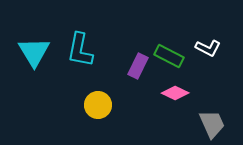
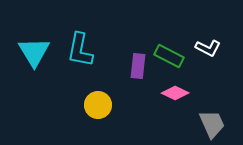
purple rectangle: rotated 20 degrees counterclockwise
